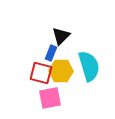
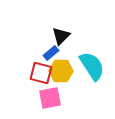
blue rectangle: rotated 28 degrees clockwise
cyan semicircle: moved 3 px right; rotated 16 degrees counterclockwise
